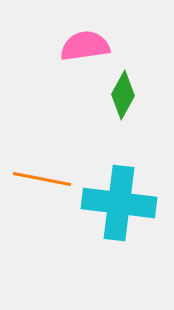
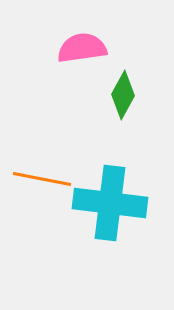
pink semicircle: moved 3 px left, 2 px down
cyan cross: moved 9 px left
